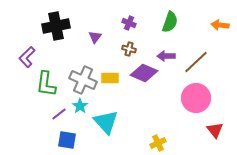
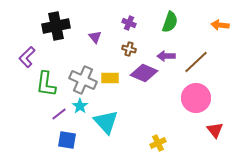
purple triangle: rotated 16 degrees counterclockwise
